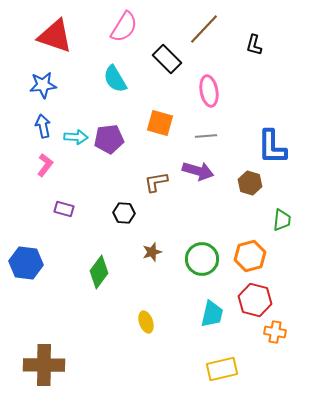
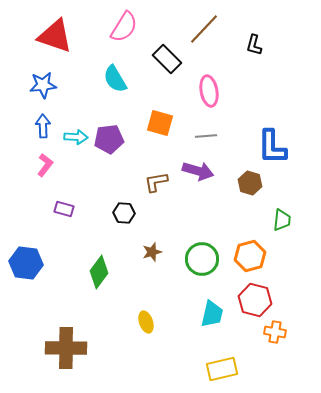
blue arrow: rotated 10 degrees clockwise
brown cross: moved 22 px right, 17 px up
